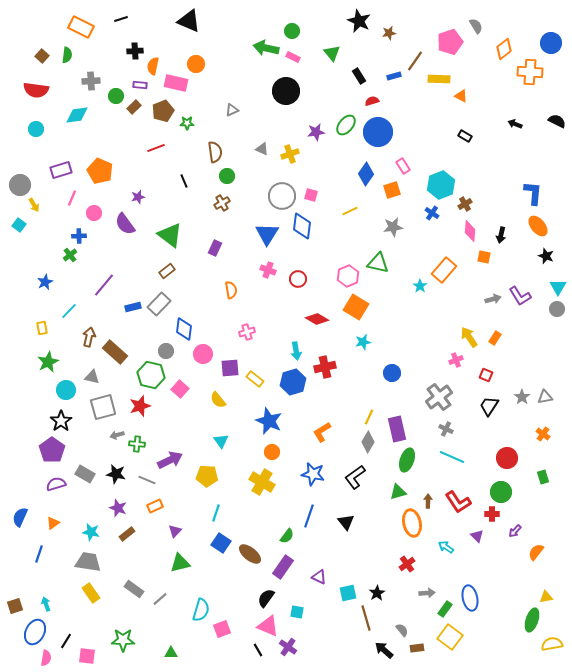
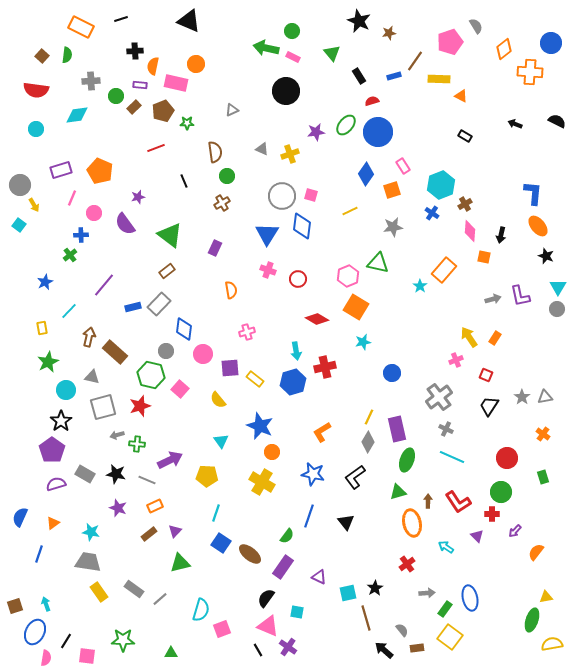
blue cross at (79, 236): moved 2 px right, 1 px up
purple L-shape at (520, 296): rotated 20 degrees clockwise
blue star at (269, 421): moved 9 px left, 5 px down
brown rectangle at (127, 534): moved 22 px right
yellow rectangle at (91, 593): moved 8 px right, 1 px up
black star at (377, 593): moved 2 px left, 5 px up
